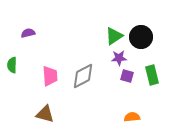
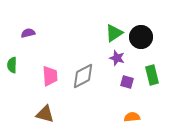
green triangle: moved 3 px up
purple star: moved 2 px left; rotated 21 degrees clockwise
purple square: moved 6 px down
